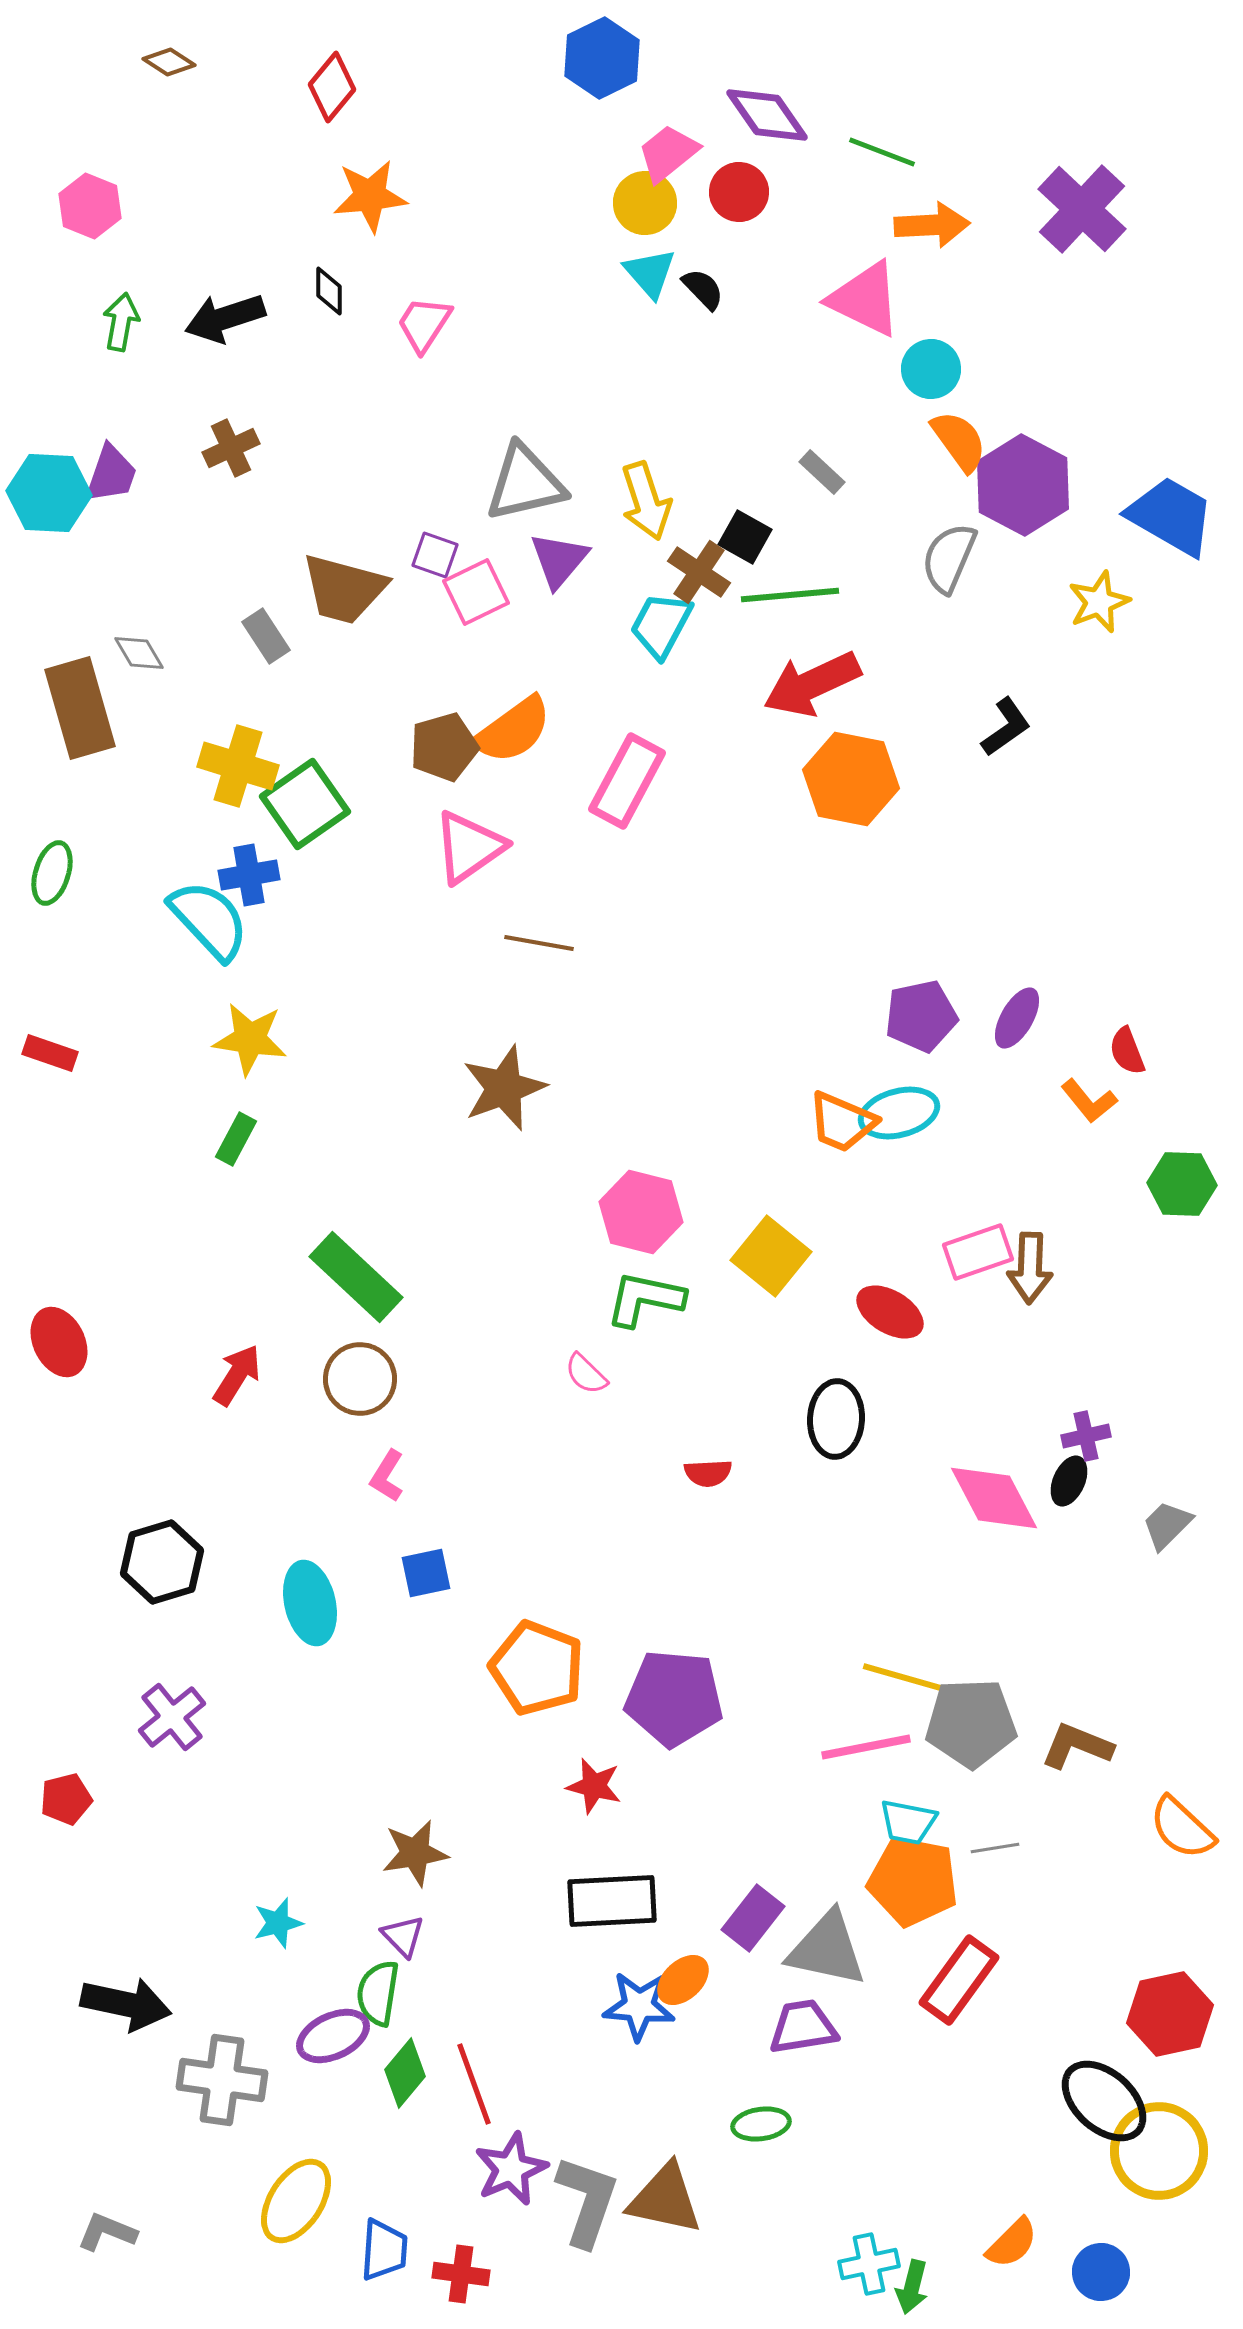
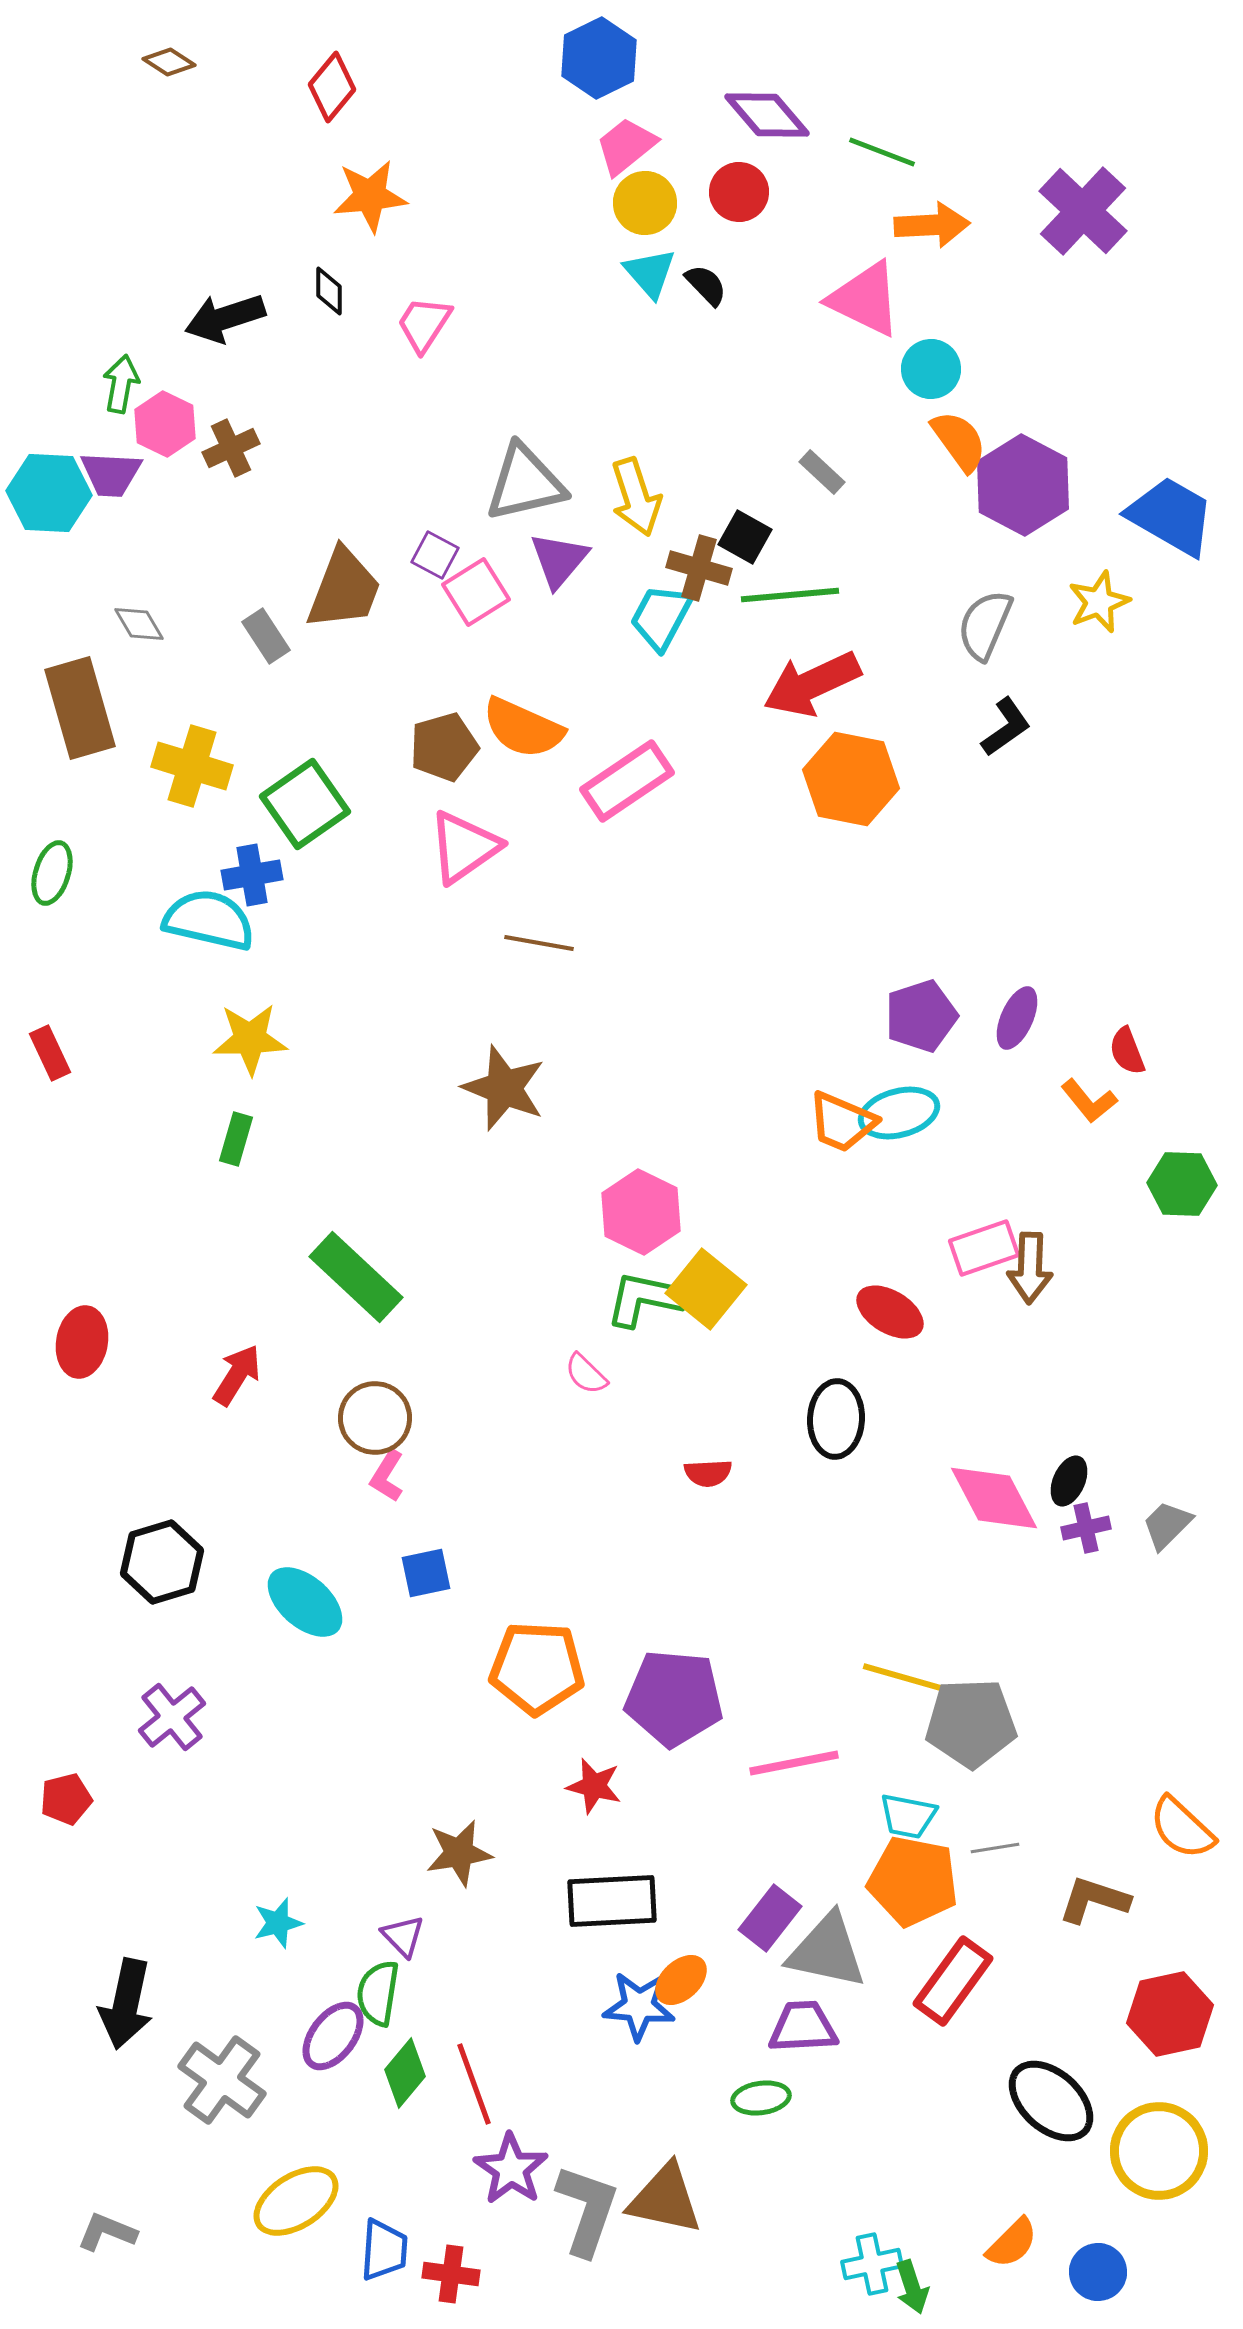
blue hexagon at (602, 58): moved 3 px left
purple diamond at (767, 115): rotated 6 degrees counterclockwise
pink trapezoid at (668, 153): moved 42 px left, 7 px up
pink hexagon at (90, 206): moved 75 px right, 218 px down; rotated 4 degrees clockwise
purple cross at (1082, 209): moved 1 px right, 2 px down
black semicircle at (703, 289): moved 3 px right, 4 px up
green arrow at (121, 322): moved 62 px down
purple trapezoid at (111, 474): rotated 74 degrees clockwise
yellow arrow at (646, 501): moved 10 px left, 4 px up
purple square at (435, 555): rotated 9 degrees clockwise
gray semicircle at (949, 558): moved 36 px right, 67 px down
brown cross at (699, 572): moved 4 px up; rotated 18 degrees counterclockwise
brown trapezoid at (344, 589): rotated 84 degrees counterclockwise
pink square at (476, 592): rotated 6 degrees counterclockwise
cyan trapezoid at (661, 625): moved 8 px up
gray diamond at (139, 653): moved 29 px up
orange semicircle at (513, 730): moved 10 px right, 2 px up; rotated 60 degrees clockwise
yellow cross at (238, 766): moved 46 px left
pink rectangle at (627, 781): rotated 28 degrees clockwise
pink triangle at (469, 847): moved 5 px left
blue cross at (249, 875): moved 3 px right
cyan semicircle at (209, 920): rotated 34 degrees counterclockwise
purple pentagon at (921, 1016): rotated 6 degrees counterclockwise
purple ellipse at (1017, 1018): rotated 6 degrees counterclockwise
yellow star at (250, 1039): rotated 10 degrees counterclockwise
red rectangle at (50, 1053): rotated 46 degrees clockwise
brown star at (504, 1088): rotated 30 degrees counterclockwise
green rectangle at (236, 1139): rotated 12 degrees counterclockwise
pink hexagon at (641, 1212): rotated 12 degrees clockwise
pink rectangle at (978, 1252): moved 6 px right, 4 px up
yellow square at (771, 1256): moved 65 px left, 33 px down
red ellipse at (59, 1342): moved 23 px right; rotated 36 degrees clockwise
brown circle at (360, 1379): moved 15 px right, 39 px down
purple cross at (1086, 1436): moved 92 px down
cyan ellipse at (310, 1603): moved 5 px left, 1 px up; rotated 36 degrees counterclockwise
orange pentagon at (537, 1668): rotated 18 degrees counterclockwise
brown L-shape at (1077, 1746): moved 17 px right, 154 px down; rotated 4 degrees counterclockwise
pink line at (866, 1747): moved 72 px left, 16 px down
cyan trapezoid at (908, 1822): moved 6 px up
brown star at (415, 1853): moved 44 px right
purple rectangle at (753, 1918): moved 17 px right
gray triangle at (827, 1949): moved 2 px down
orange ellipse at (683, 1980): moved 2 px left
red rectangle at (959, 1980): moved 6 px left, 1 px down
black arrow at (126, 2004): rotated 90 degrees clockwise
purple trapezoid at (803, 2027): rotated 6 degrees clockwise
purple ellipse at (333, 2036): rotated 28 degrees counterclockwise
gray cross at (222, 2080): rotated 28 degrees clockwise
black ellipse at (1104, 2101): moved 53 px left
green ellipse at (761, 2124): moved 26 px up
purple star at (511, 2169): rotated 14 degrees counterclockwise
yellow ellipse at (296, 2201): rotated 24 degrees clockwise
gray L-shape at (587, 2201): moved 9 px down
cyan cross at (869, 2264): moved 3 px right
blue circle at (1101, 2272): moved 3 px left
red cross at (461, 2274): moved 10 px left
green arrow at (912, 2287): rotated 32 degrees counterclockwise
